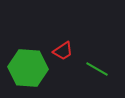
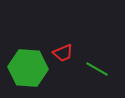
red trapezoid: moved 2 px down; rotated 10 degrees clockwise
